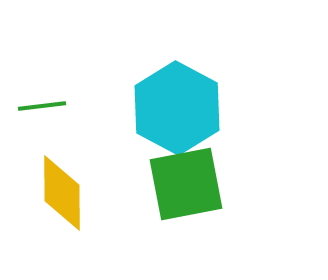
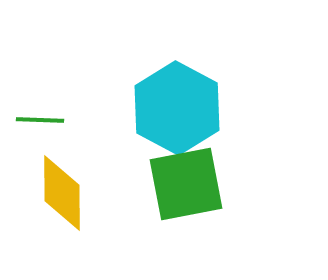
green line: moved 2 px left, 14 px down; rotated 9 degrees clockwise
